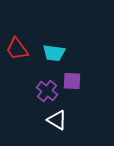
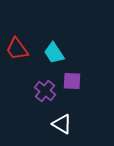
cyan trapezoid: rotated 50 degrees clockwise
purple cross: moved 2 px left
white triangle: moved 5 px right, 4 px down
